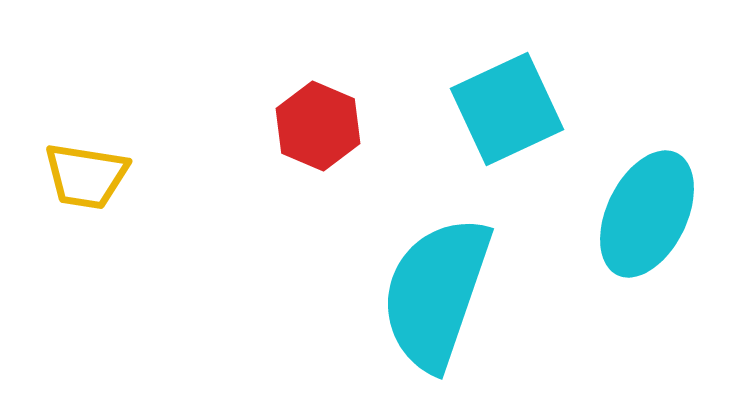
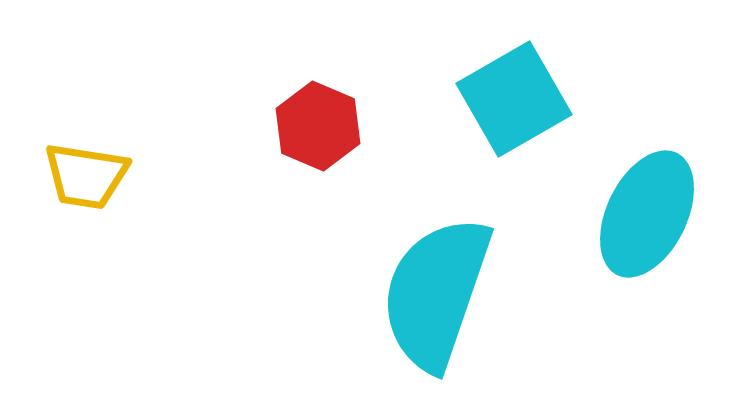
cyan square: moved 7 px right, 10 px up; rotated 5 degrees counterclockwise
